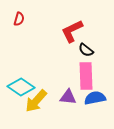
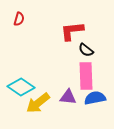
red L-shape: rotated 20 degrees clockwise
yellow arrow: moved 2 px right, 2 px down; rotated 10 degrees clockwise
